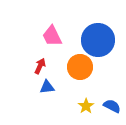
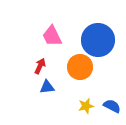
yellow star: rotated 21 degrees clockwise
